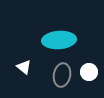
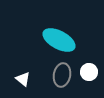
cyan ellipse: rotated 32 degrees clockwise
white triangle: moved 1 px left, 12 px down
